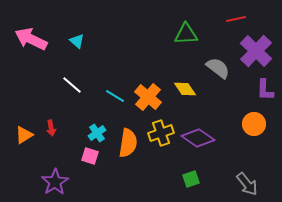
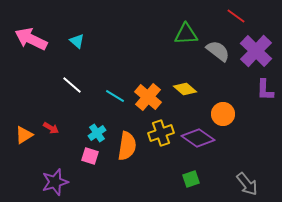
red line: moved 3 px up; rotated 48 degrees clockwise
gray semicircle: moved 17 px up
yellow diamond: rotated 15 degrees counterclockwise
orange circle: moved 31 px left, 10 px up
red arrow: rotated 49 degrees counterclockwise
orange semicircle: moved 1 px left, 3 px down
purple star: rotated 16 degrees clockwise
